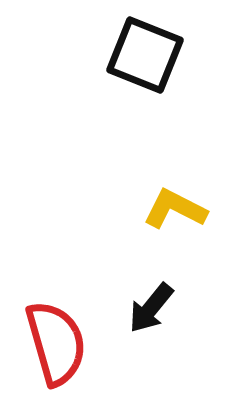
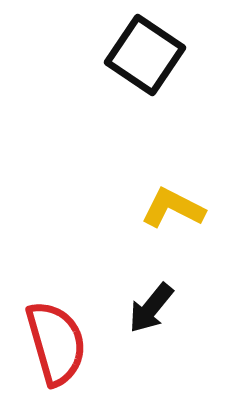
black square: rotated 12 degrees clockwise
yellow L-shape: moved 2 px left, 1 px up
